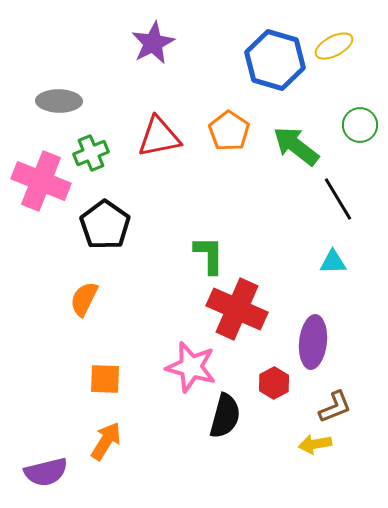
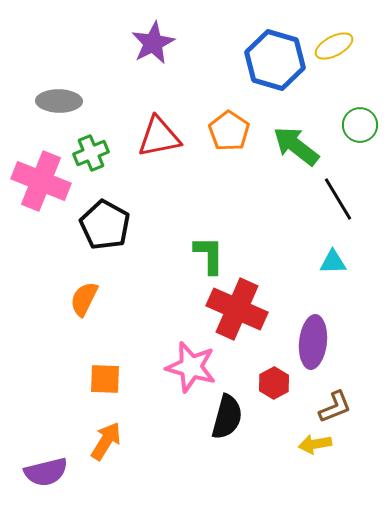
black pentagon: rotated 6 degrees counterclockwise
black semicircle: moved 2 px right, 1 px down
